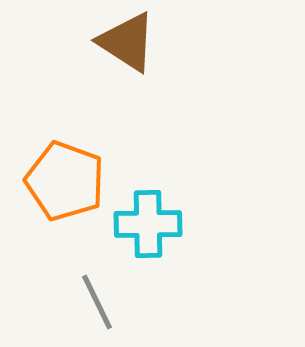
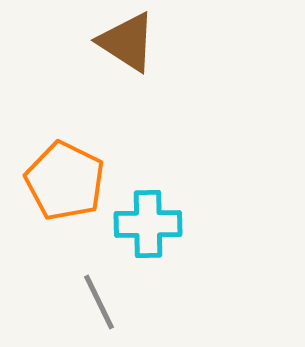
orange pentagon: rotated 6 degrees clockwise
gray line: moved 2 px right
